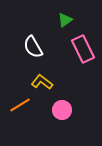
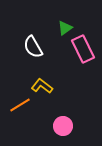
green triangle: moved 8 px down
yellow L-shape: moved 4 px down
pink circle: moved 1 px right, 16 px down
